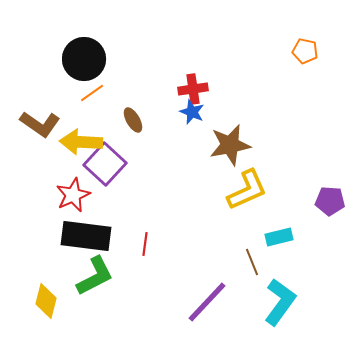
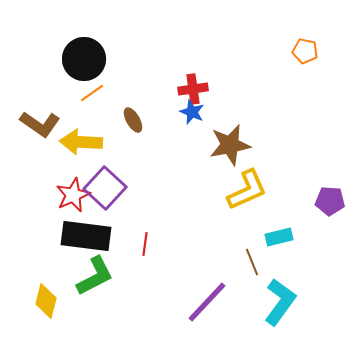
purple square: moved 24 px down
